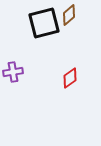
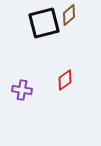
purple cross: moved 9 px right, 18 px down; rotated 18 degrees clockwise
red diamond: moved 5 px left, 2 px down
